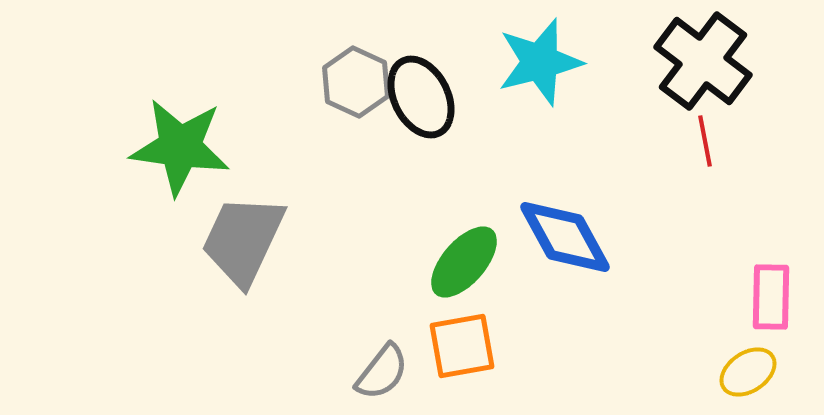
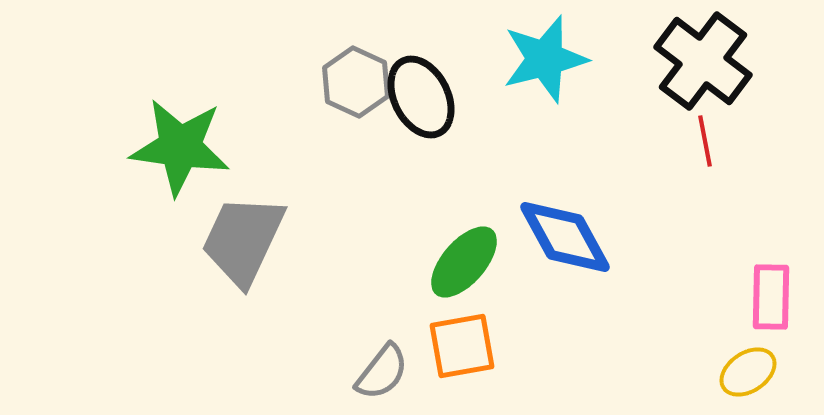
cyan star: moved 5 px right, 3 px up
